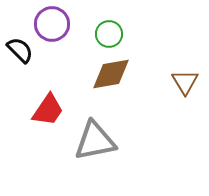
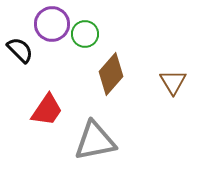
green circle: moved 24 px left
brown diamond: rotated 39 degrees counterclockwise
brown triangle: moved 12 px left
red trapezoid: moved 1 px left
